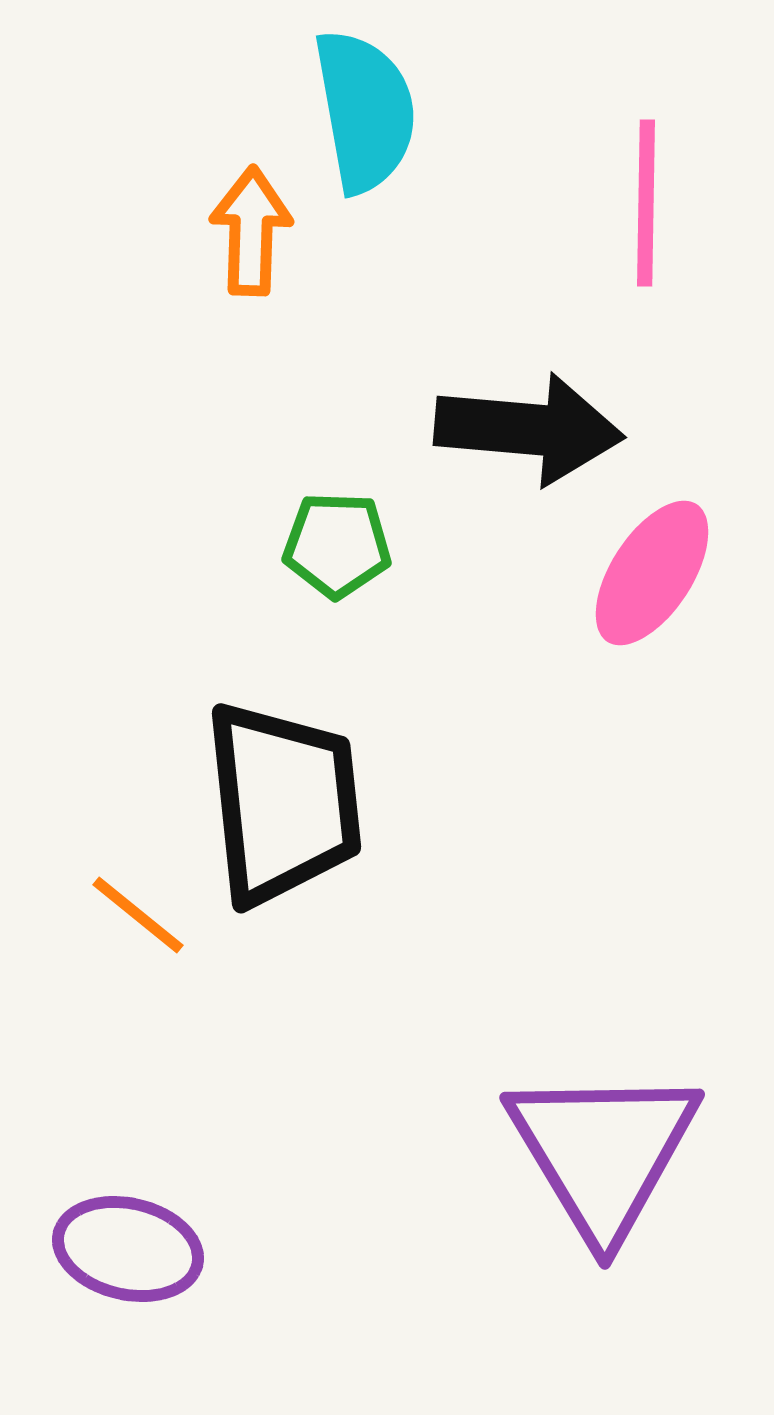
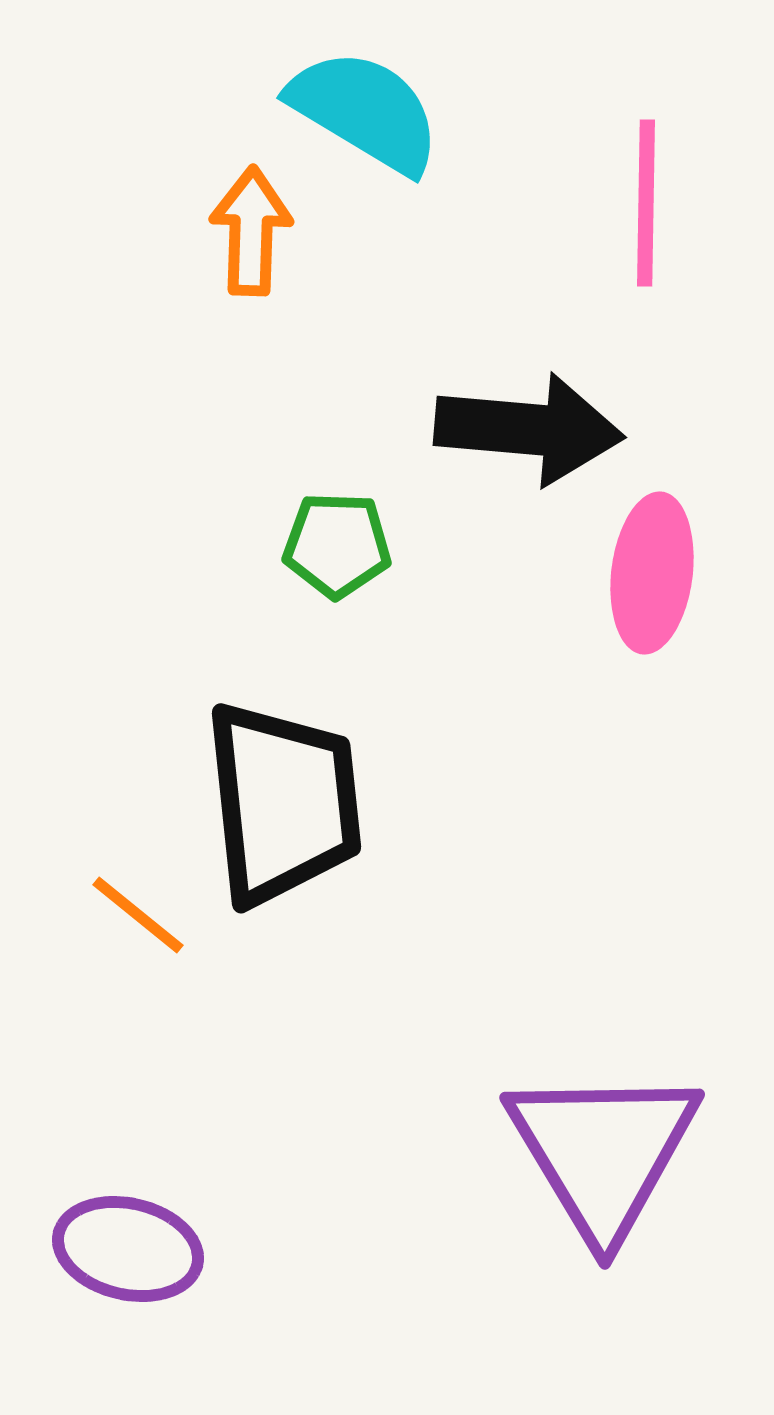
cyan semicircle: rotated 49 degrees counterclockwise
pink ellipse: rotated 26 degrees counterclockwise
